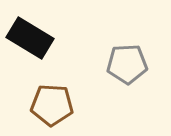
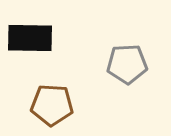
black rectangle: rotated 30 degrees counterclockwise
